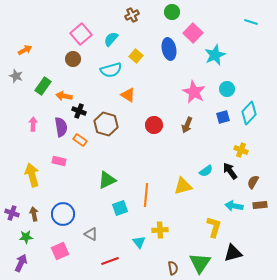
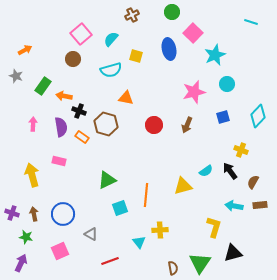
yellow square at (136, 56): rotated 24 degrees counterclockwise
cyan circle at (227, 89): moved 5 px up
pink star at (194, 92): rotated 30 degrees clockwise
orange triangle at (128, 95): moved 2 px left, 3 px down; rotated 21 degrees counterclockwise
cyan diamond at (249, 113): moved 9 px right, 3 px down
orange rectangle at (80, 140): moved 2 px right, 3 px up
green star at (26, 237): rotated 16 degrees clockwise
